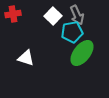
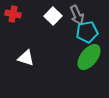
red cross: rotated 21 degrees clockwise
cyan pentagon: moved 15 px right
green ellipse: moved 7 px right, 4 px down
